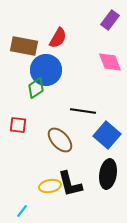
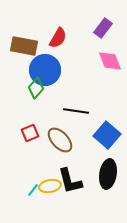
purple rectangle: moved 7 px left, 8 px down
pink diamond: moved 1 px up
blue circle: moved 1 px left
green diamond: rotated 15 degrees counterclockwise
black line: moved 7 px left
red square: moved 12 px right, 8 px down; rotated 30 degrees counterclockwise
black L-shape: moved 3 px up
cyan line: moved 11 px right, 21 px up
